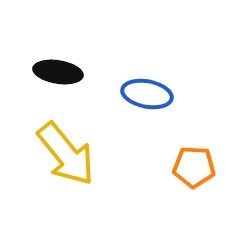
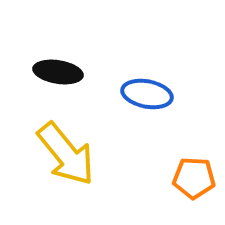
orange pentagon: moved 11 px down
